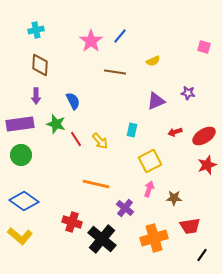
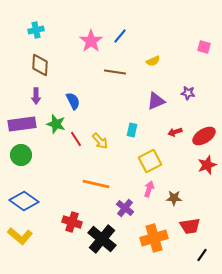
purple rectangle: moved 2 px right
